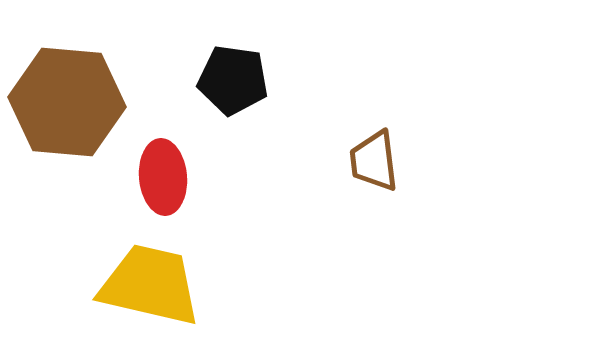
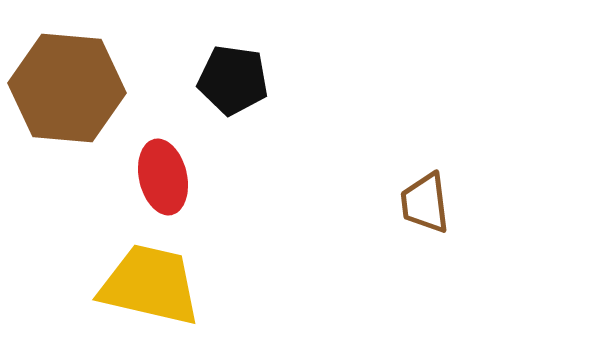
brown hexagon: moved 14 px up
brown trapezoid: moved 51 px right, 42 px down
red ellipse: rotated 8 degrees counterclockwise
